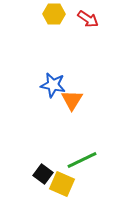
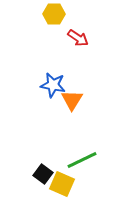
red arrow: moved 10 px left, 19 px down
